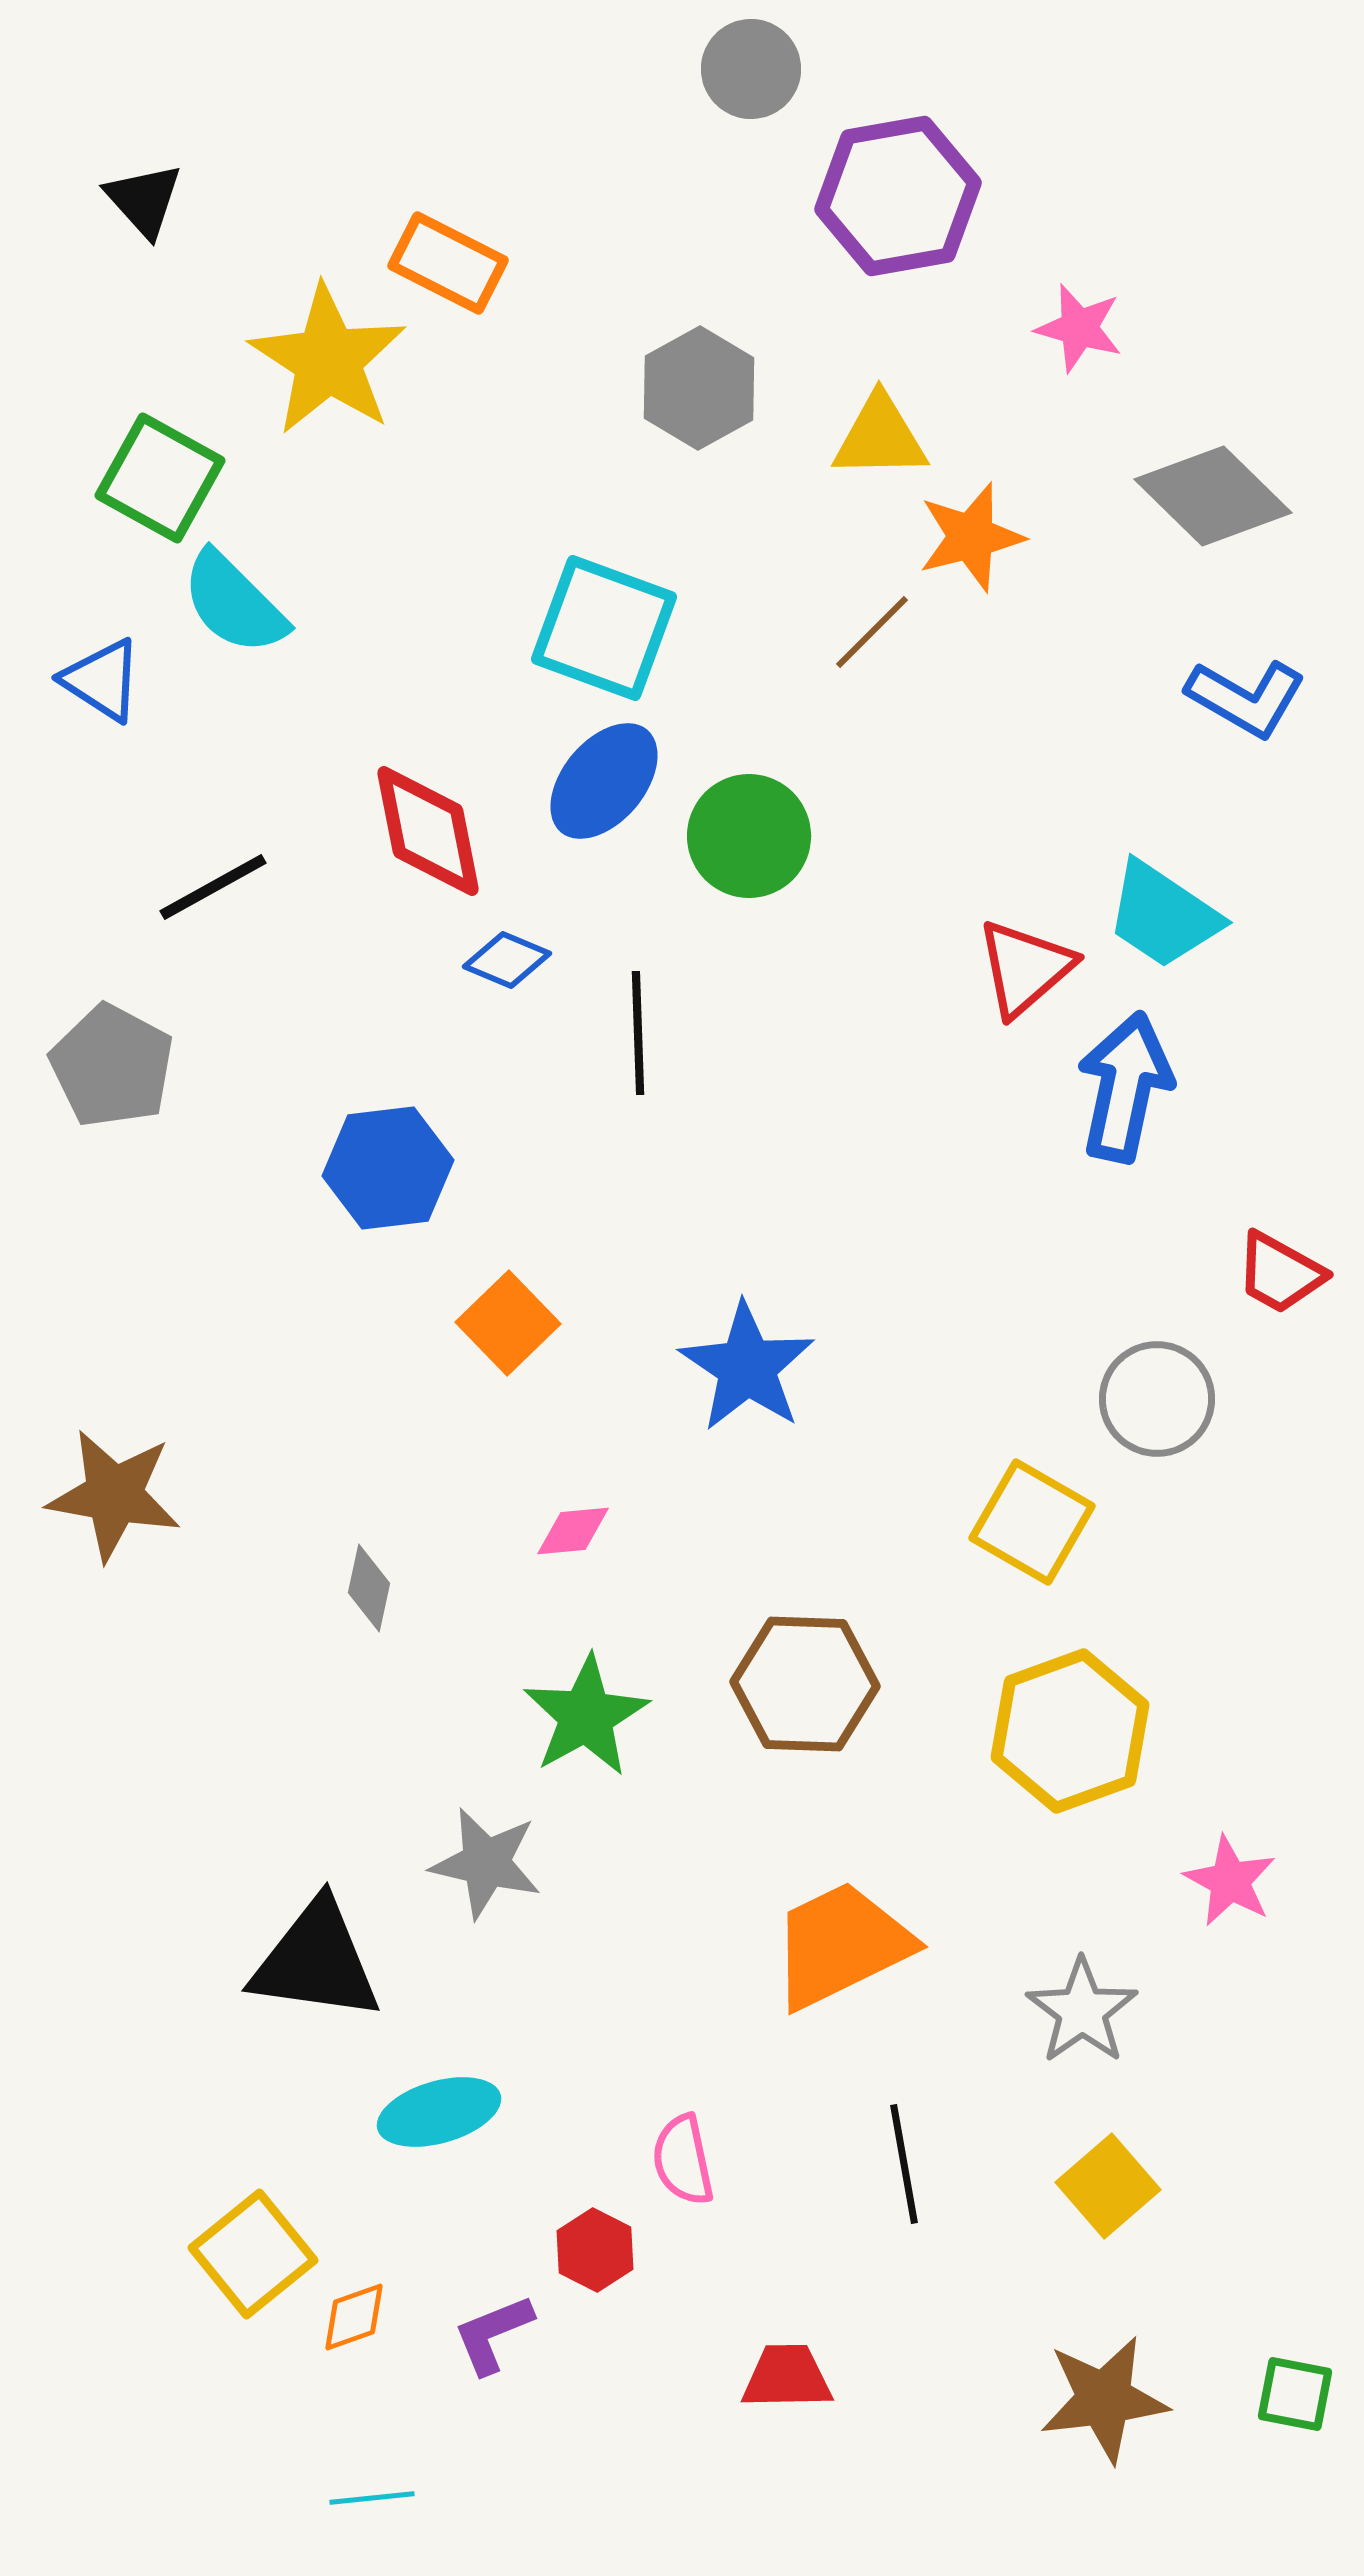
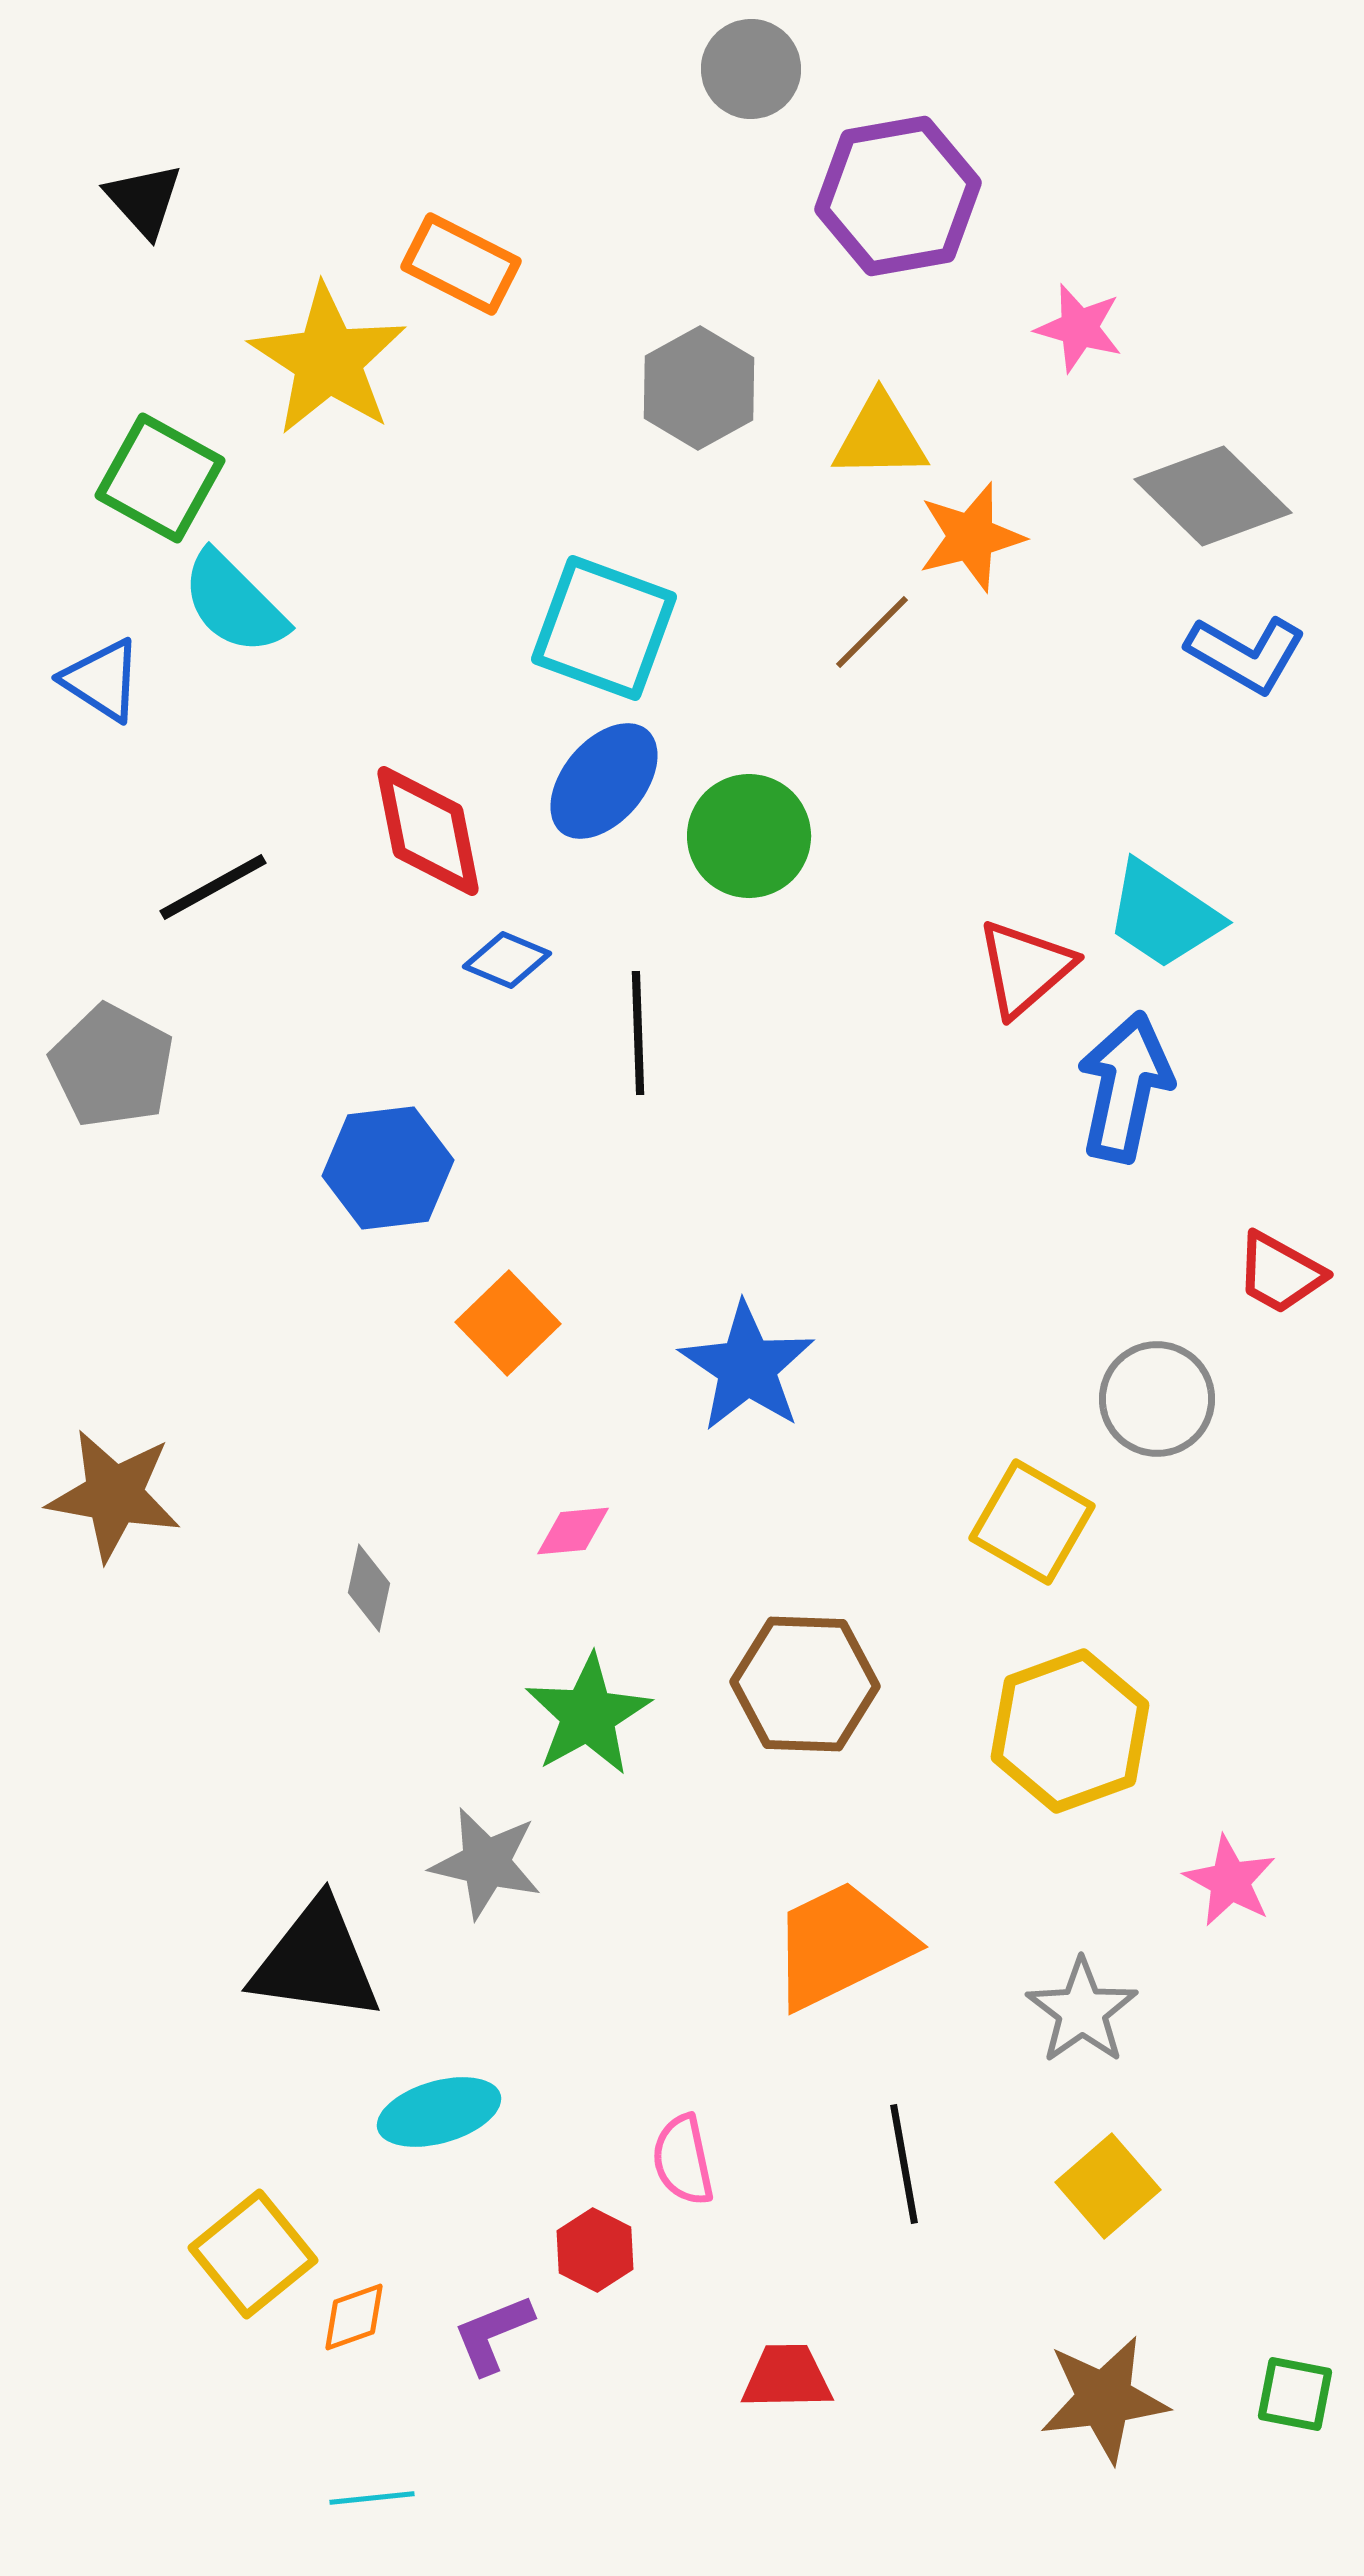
orange rectangle at (448, 263): moved 13 px right, 1 px down
blue L-shape at (1246, 698): moved 44 px up
green star at (586, 1716): moved 2 px right, 1 px up
